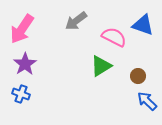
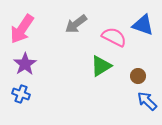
gray arrow: moved 3 px down
